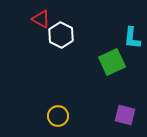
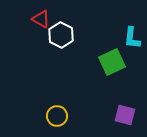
yellow circle: moved 1 px left
